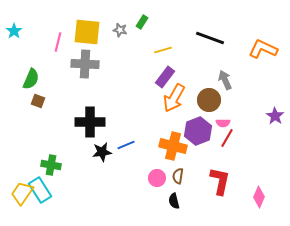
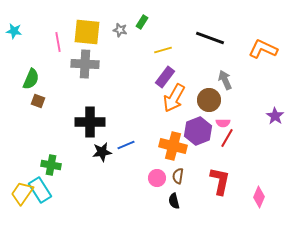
cyan star: rotated 28 degrees counterclockwise
pink line: rotated 24 degrees counterclockwise
